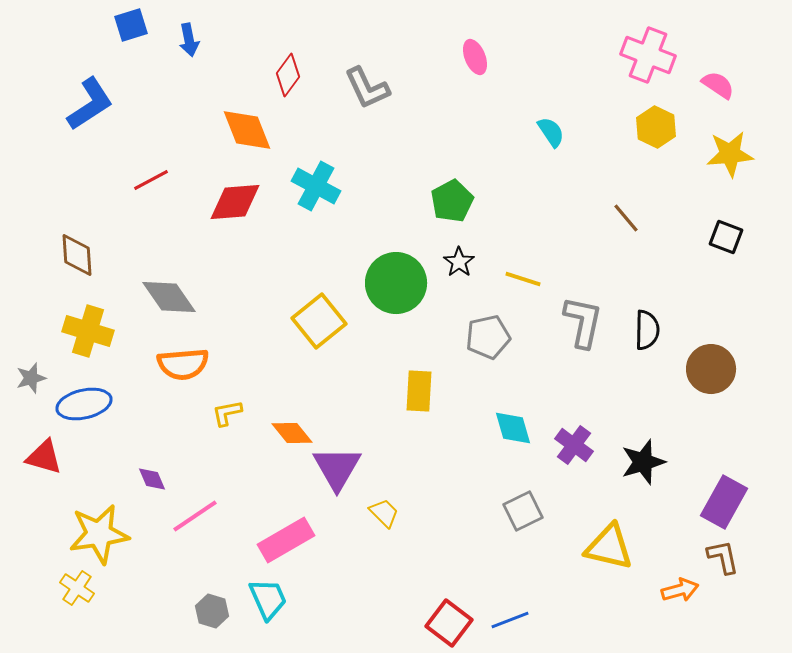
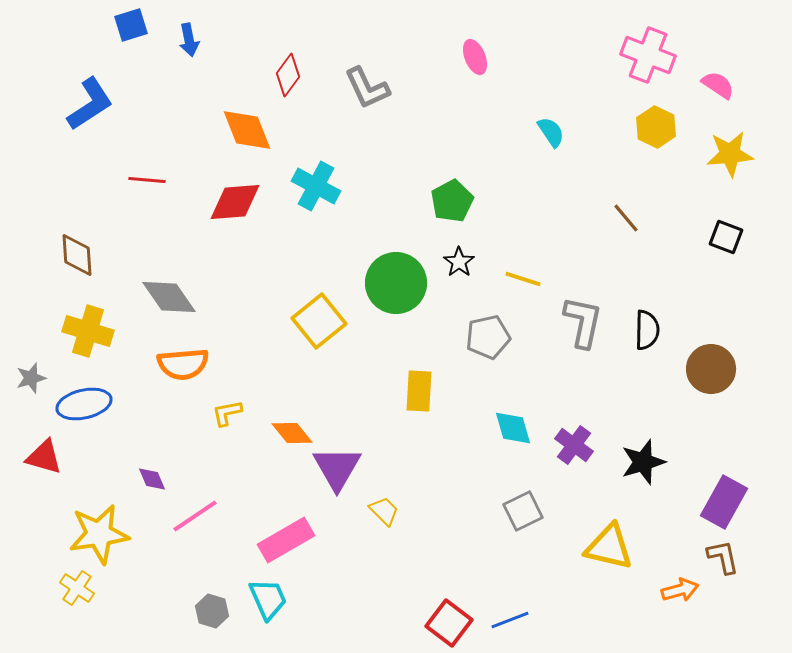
red line at (151, 180): moved 4 px left; rotated 33 degrees clockwise
yellow trapezoid at (384, 513): moved 2 px up
